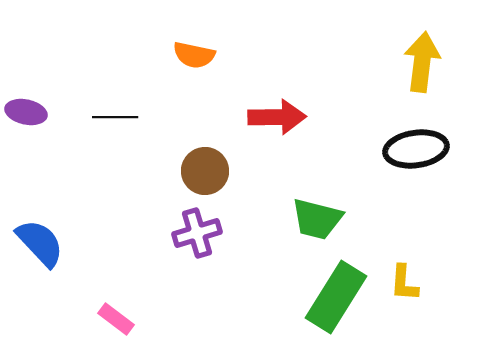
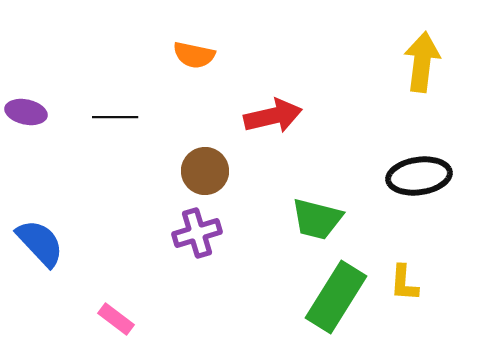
red arrow: moved 4 px left, 1 px up; rotated 12 degrees counterclockwise
black ellipse: moved 3 px right, 27 px down
